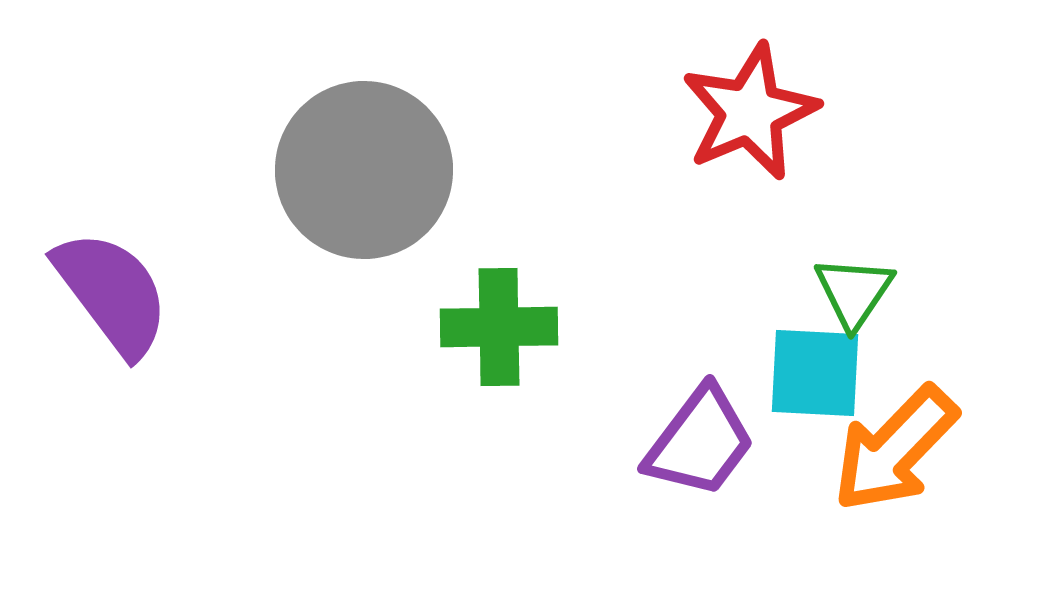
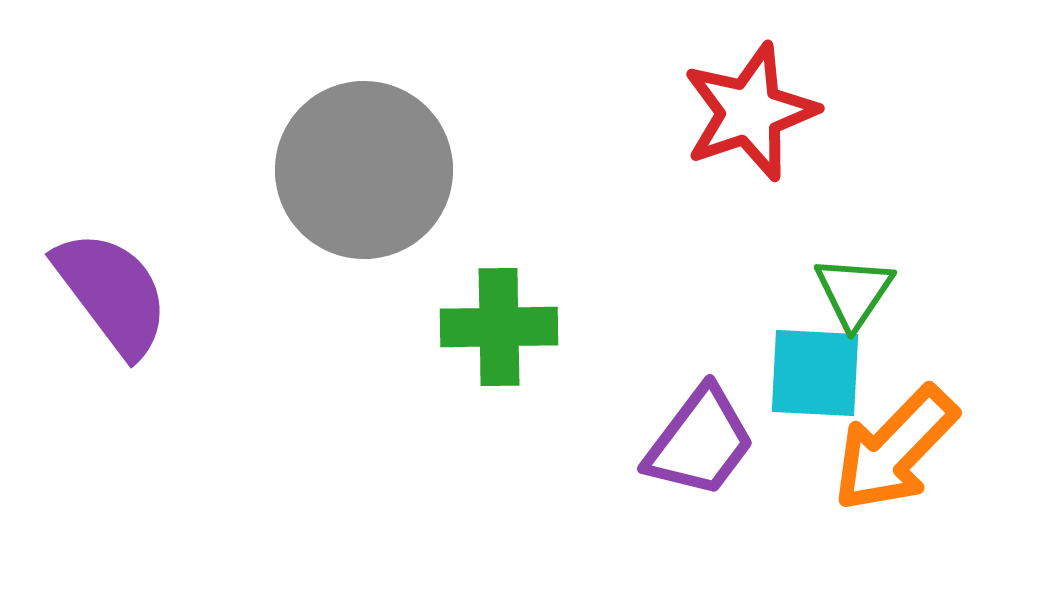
red star: rotated 4 degrees clockwise
